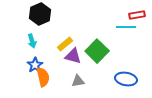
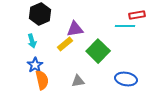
cyan line: moved 1 px left, 1 px up
green square: moved 1 px right
purple triangle: moved 2 px right, 27 px up; rotated 24 degrees counterclockwise
orange semicircle: moved 1 px left, 3 px down
